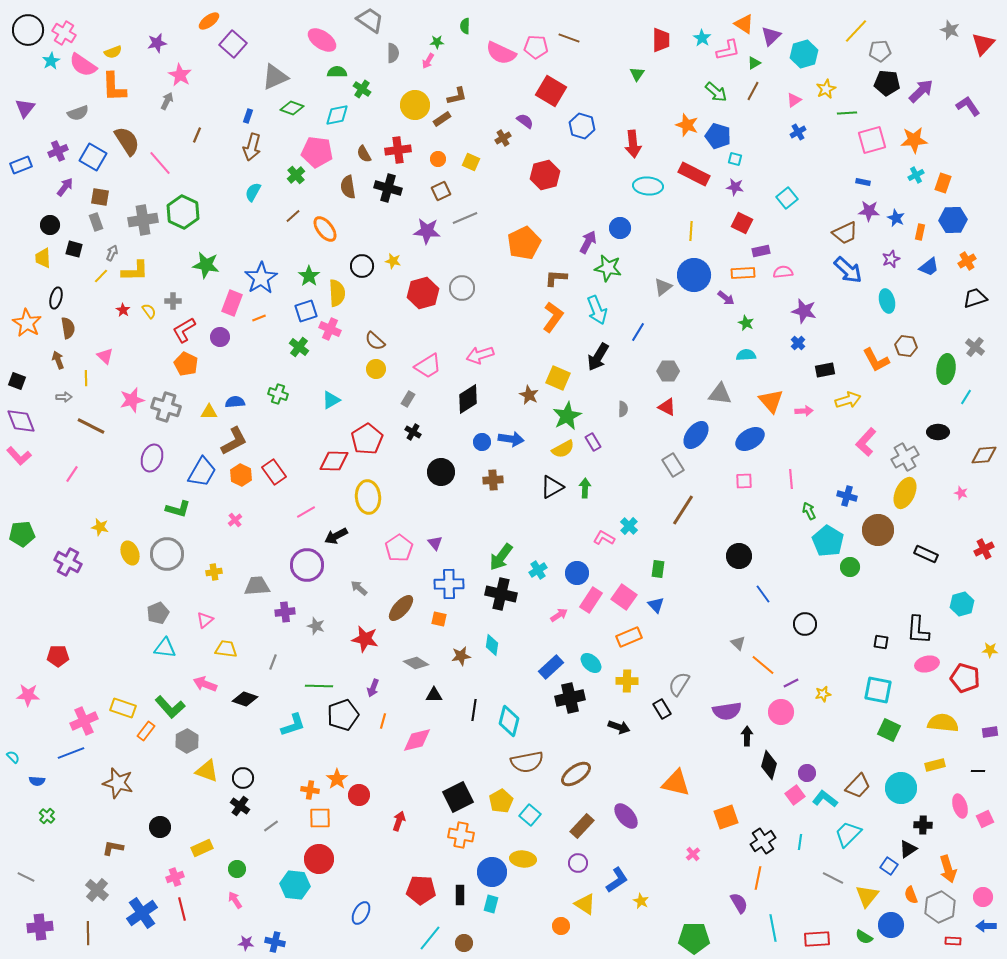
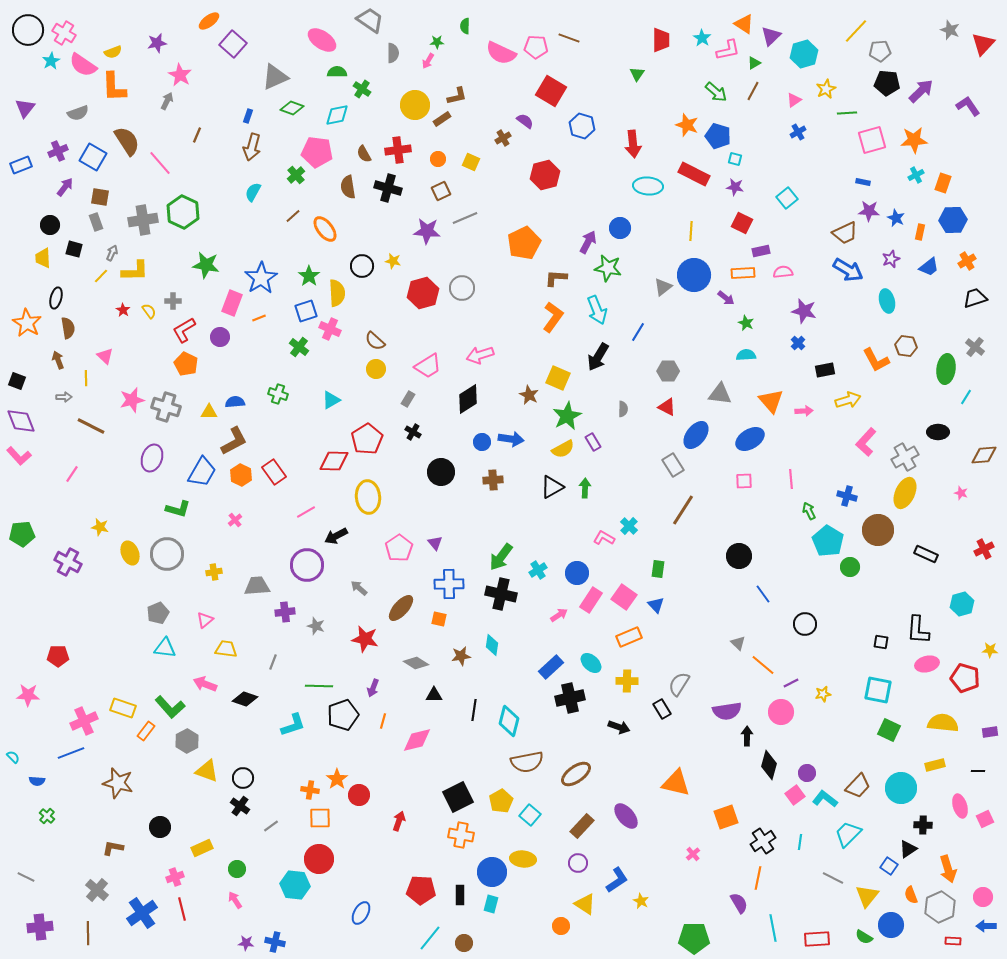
blue arrow at (848, 270): rotated 12 degrees counterclockwise
